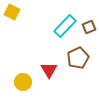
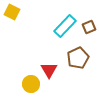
yellow circle: moved 8 px right, 2 px down
